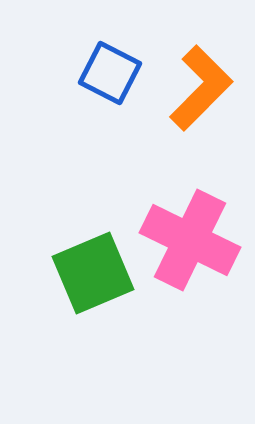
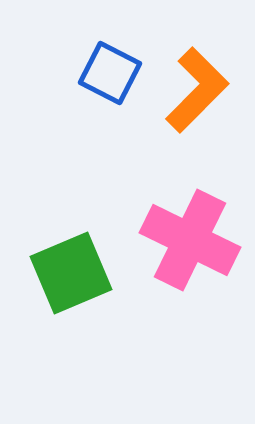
orange L-shape: moved 4 px left, 2 px down
green square: moved 22 px left
